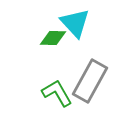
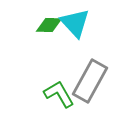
green diamond: moved 4 px left, 13 px up
green L-shape: moved 2 px right, 1 px down
